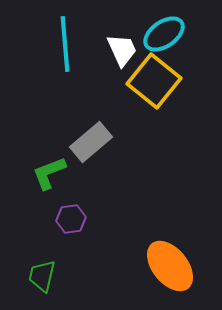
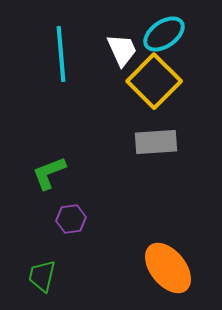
cyan line: moved 4 px left, 10 px down
yellow square: rotated 6 degrees clockwise
gray rectangle: moved 65 px right; rotated 36 degrees clockwise
orange ellipse: moved 2 px left, 2 px down
